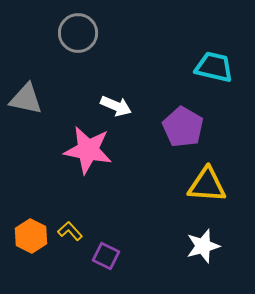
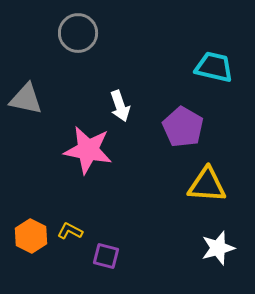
white arrow: moved 4 px right; rotated 48 degrees clockwise
yellow L-shape: rotated 20 degrees counterclockwise
white star: moved 15 px right, 2 px down
purple square: rotated 12 degrees counterclockwise
